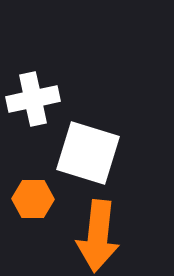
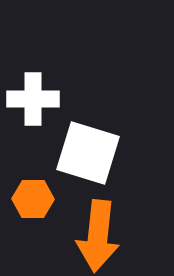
white cross: rotated 12 degrees clockwise
